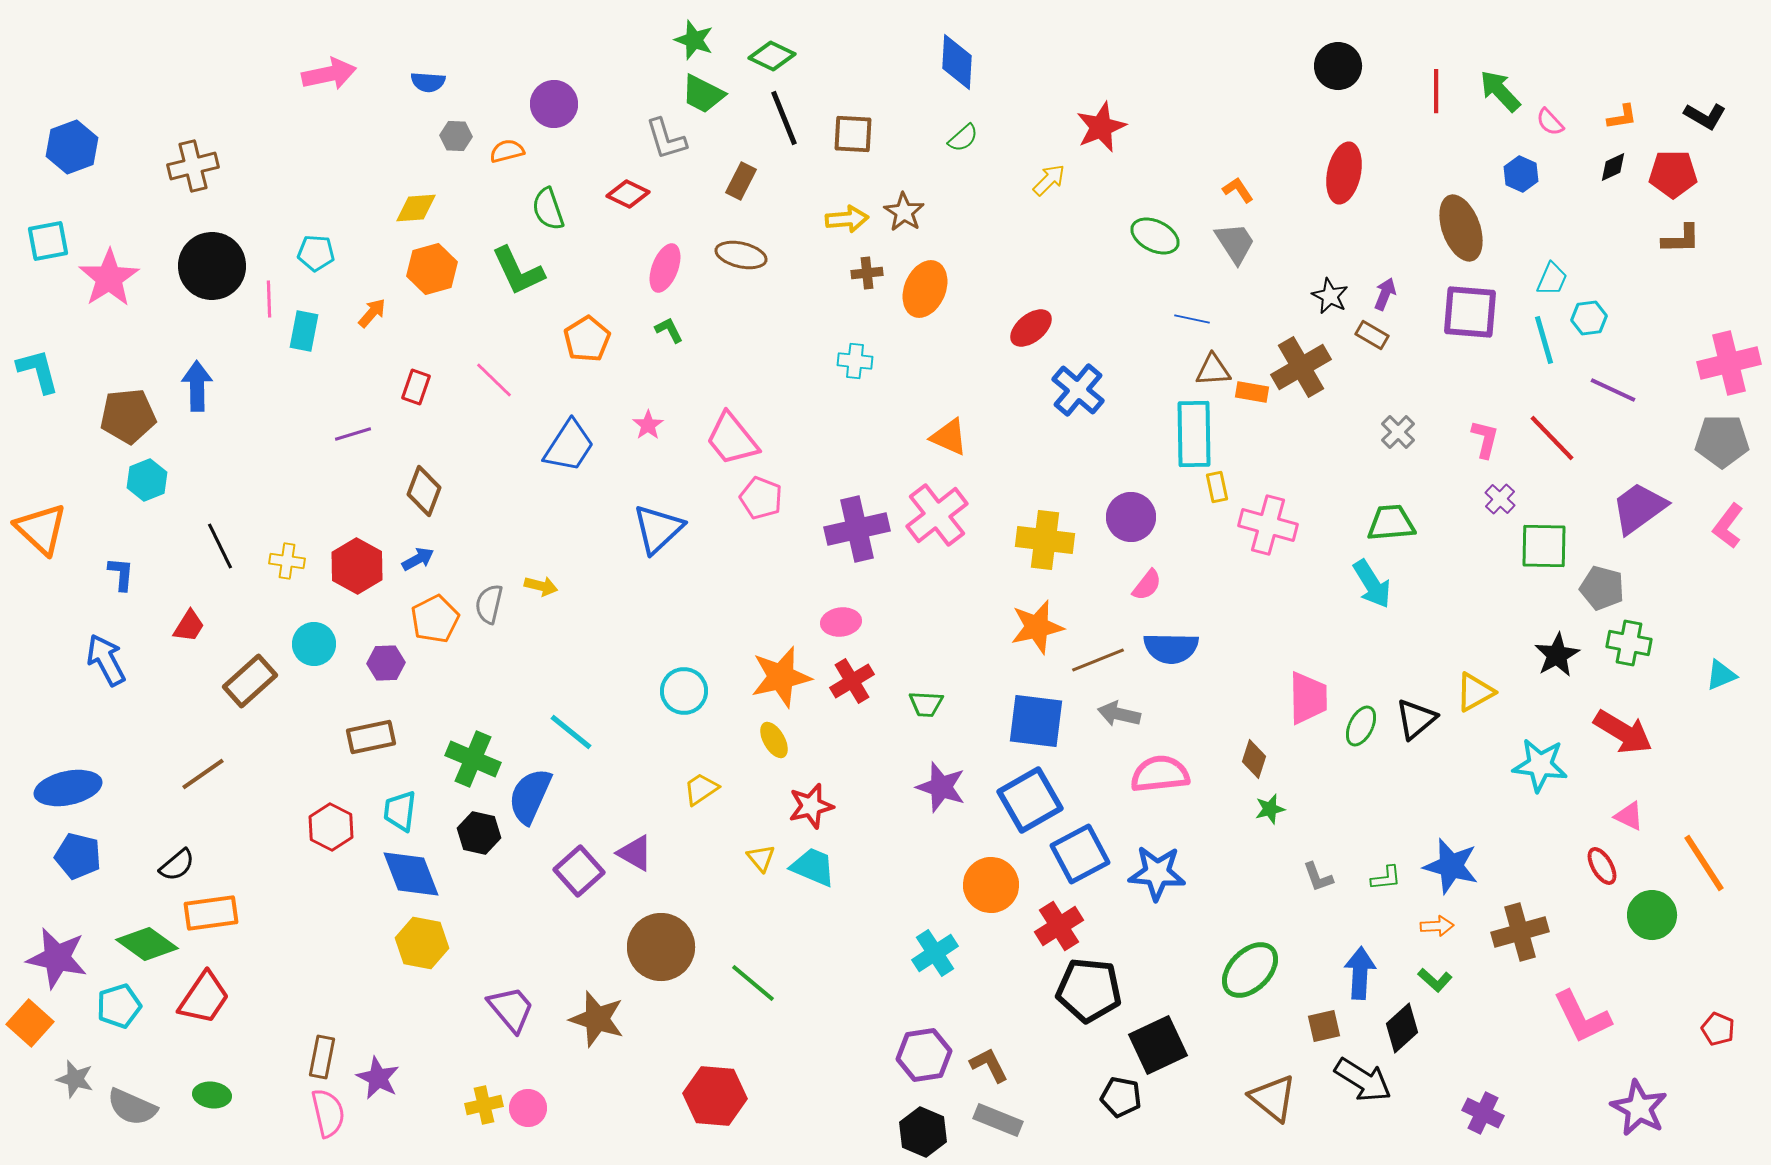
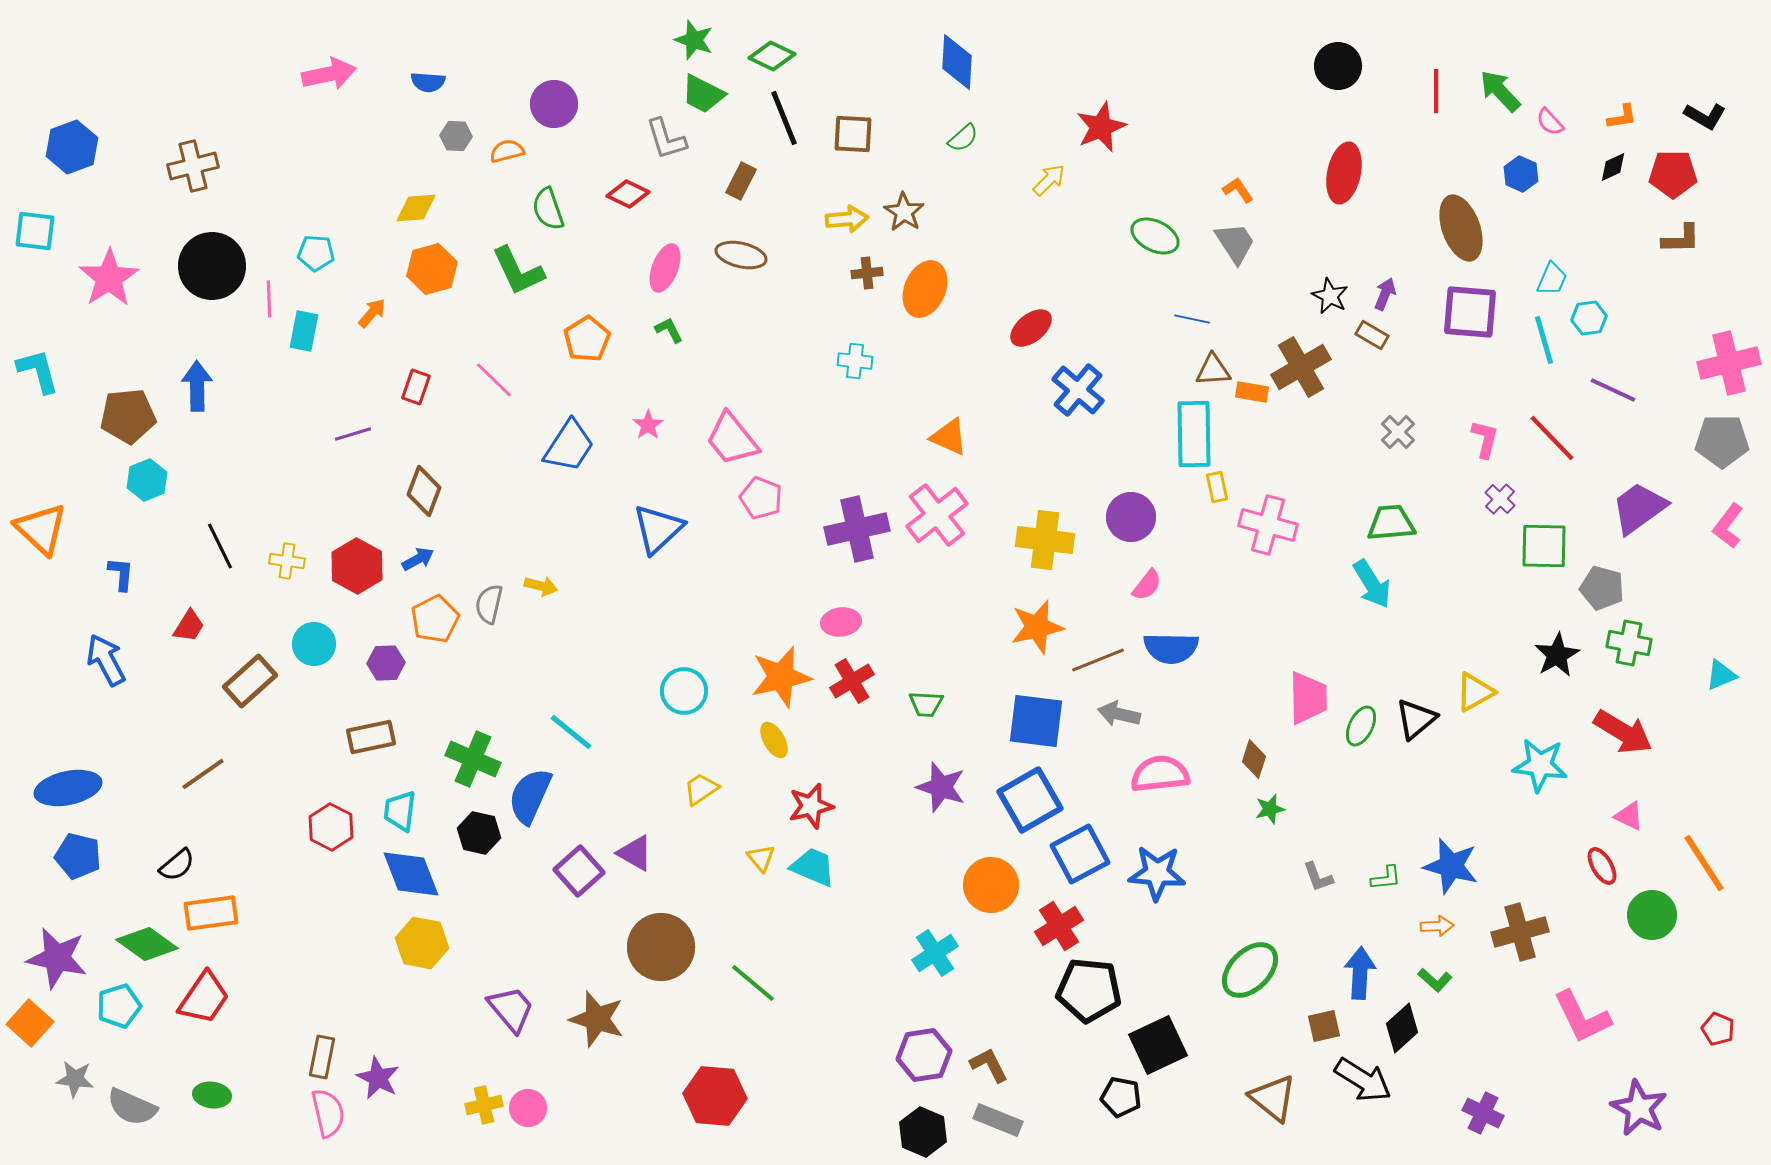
cyan square at (48, 241): moved 13 px left, 10 px up; rotated 18 degrees clockwise
gray star at (75, 1079): rotated 9 degrees counterclockwise
